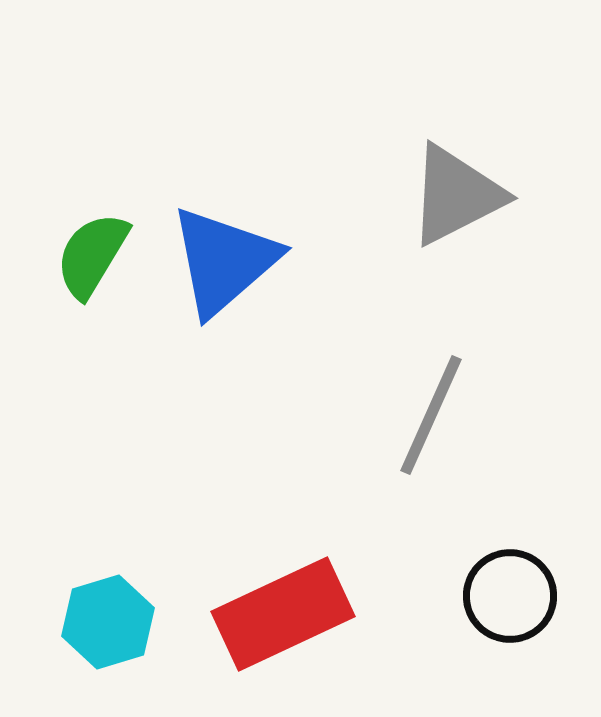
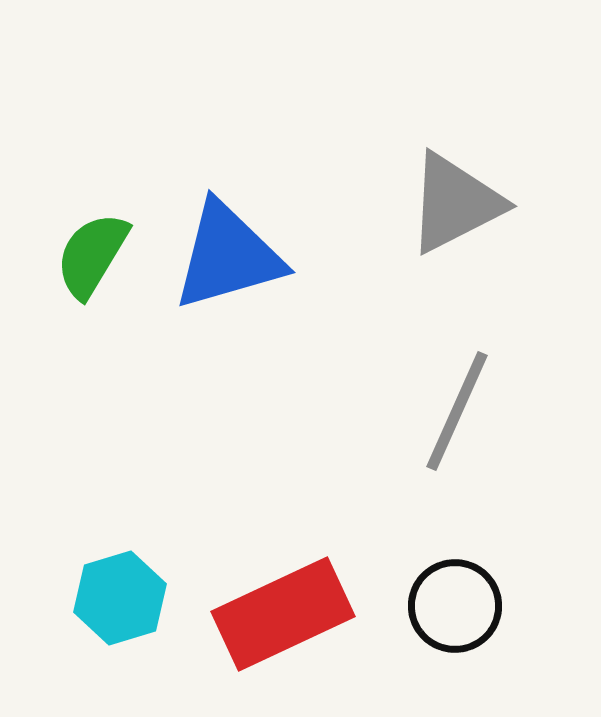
gray triangle: moved 1 px left, 8 px down
blue triangle: moved 4 px right, 5 px up; rotated 25 degrees clockwise
gray line: moved 26 px right, 4 px up
black circle: moved 55 px left, 10 px down
cyan hexagon: moved 12 px right, 24 px up
